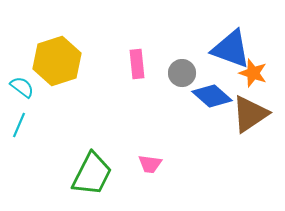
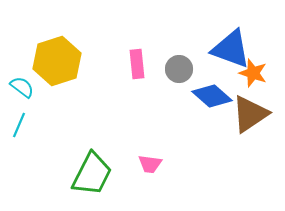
gray circle: moved 3 px left, 4 px up
